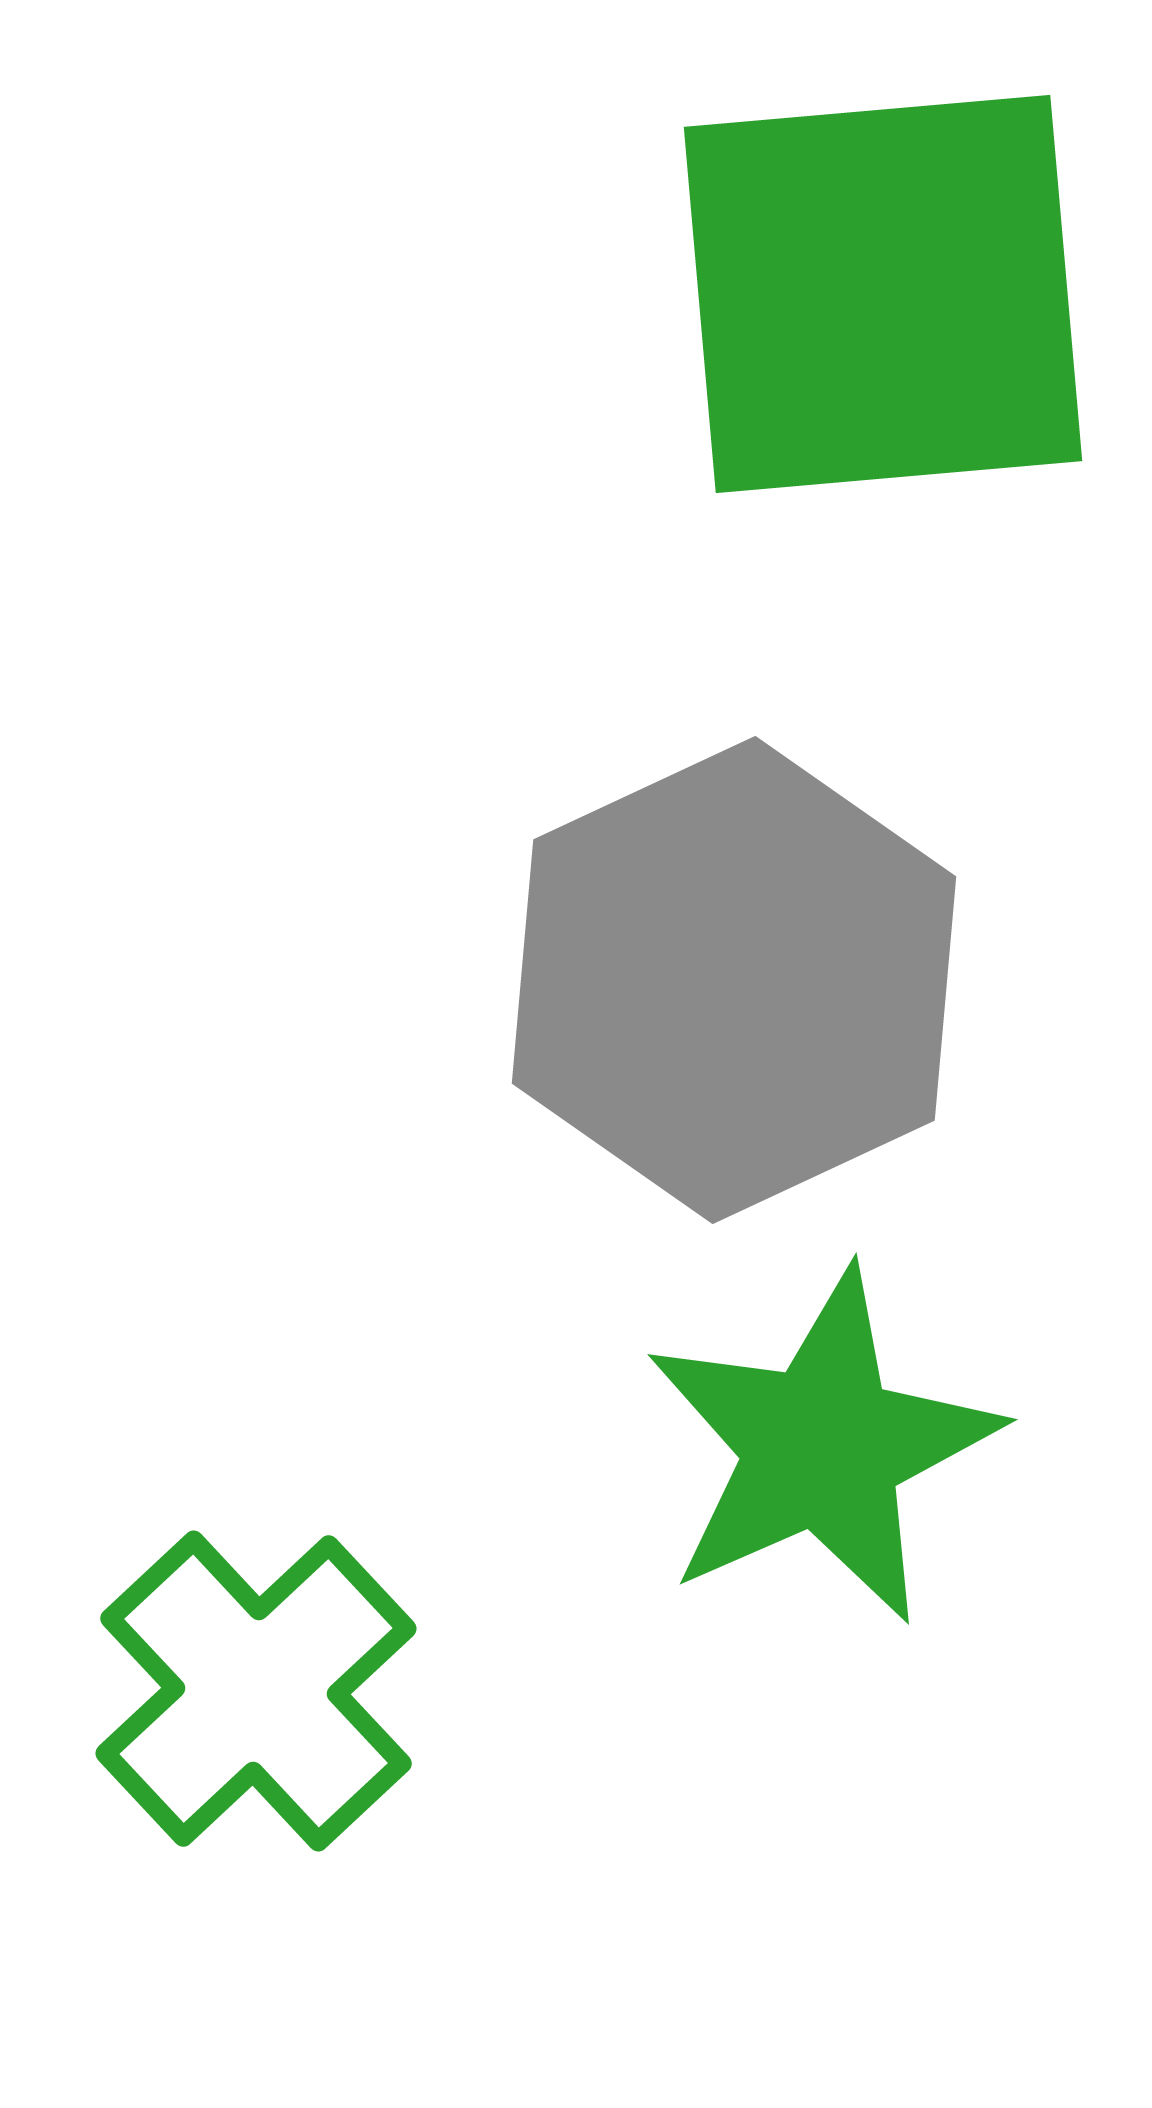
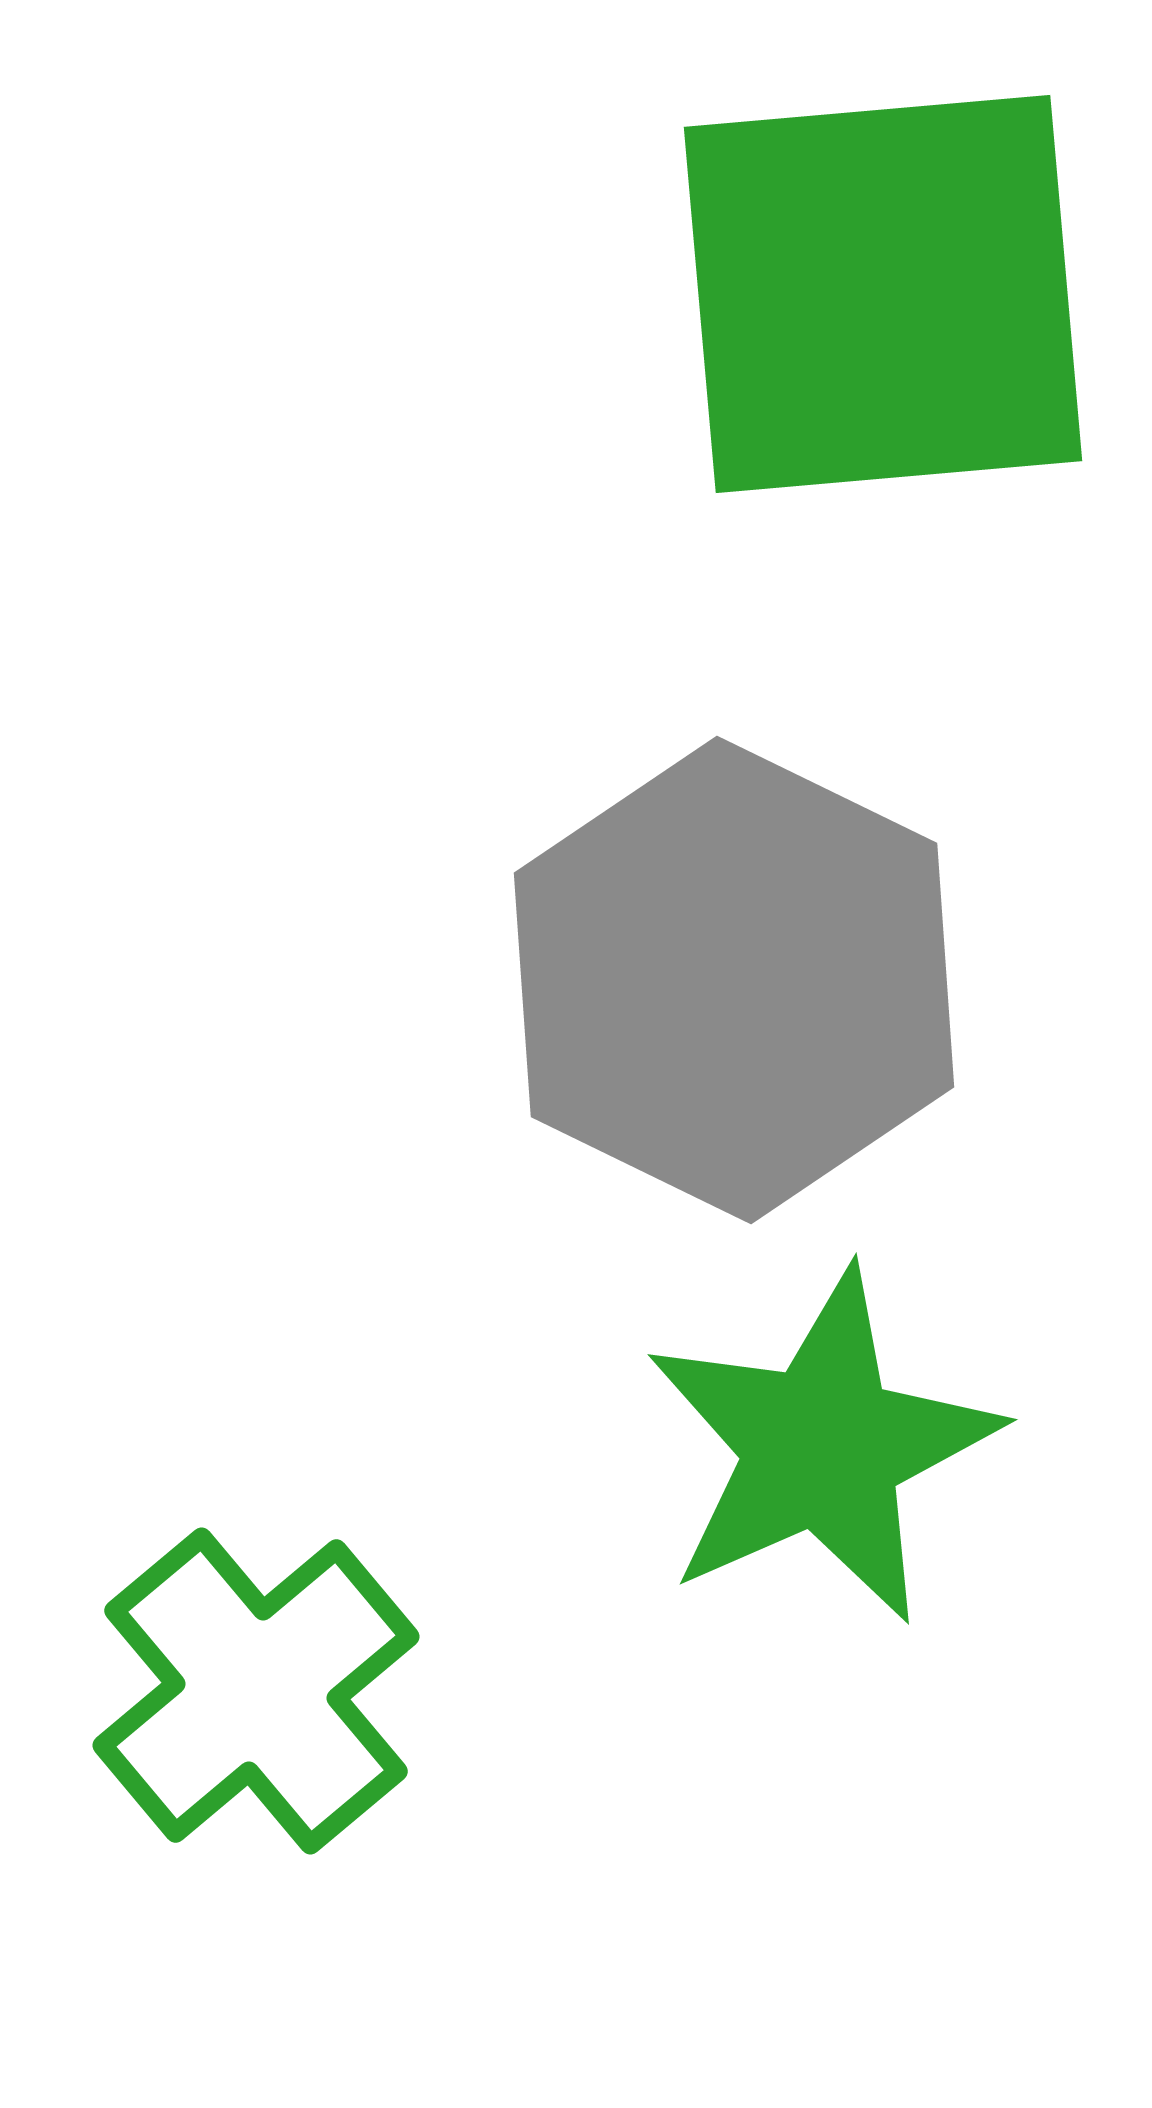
gray hexagon: rotated 9 degrees counterclockwise
green cross: rotated 3 degrees clockwise
